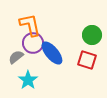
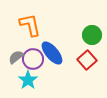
purple circle: moved 16 px down
red square: rotated 30 degrees clockwise
